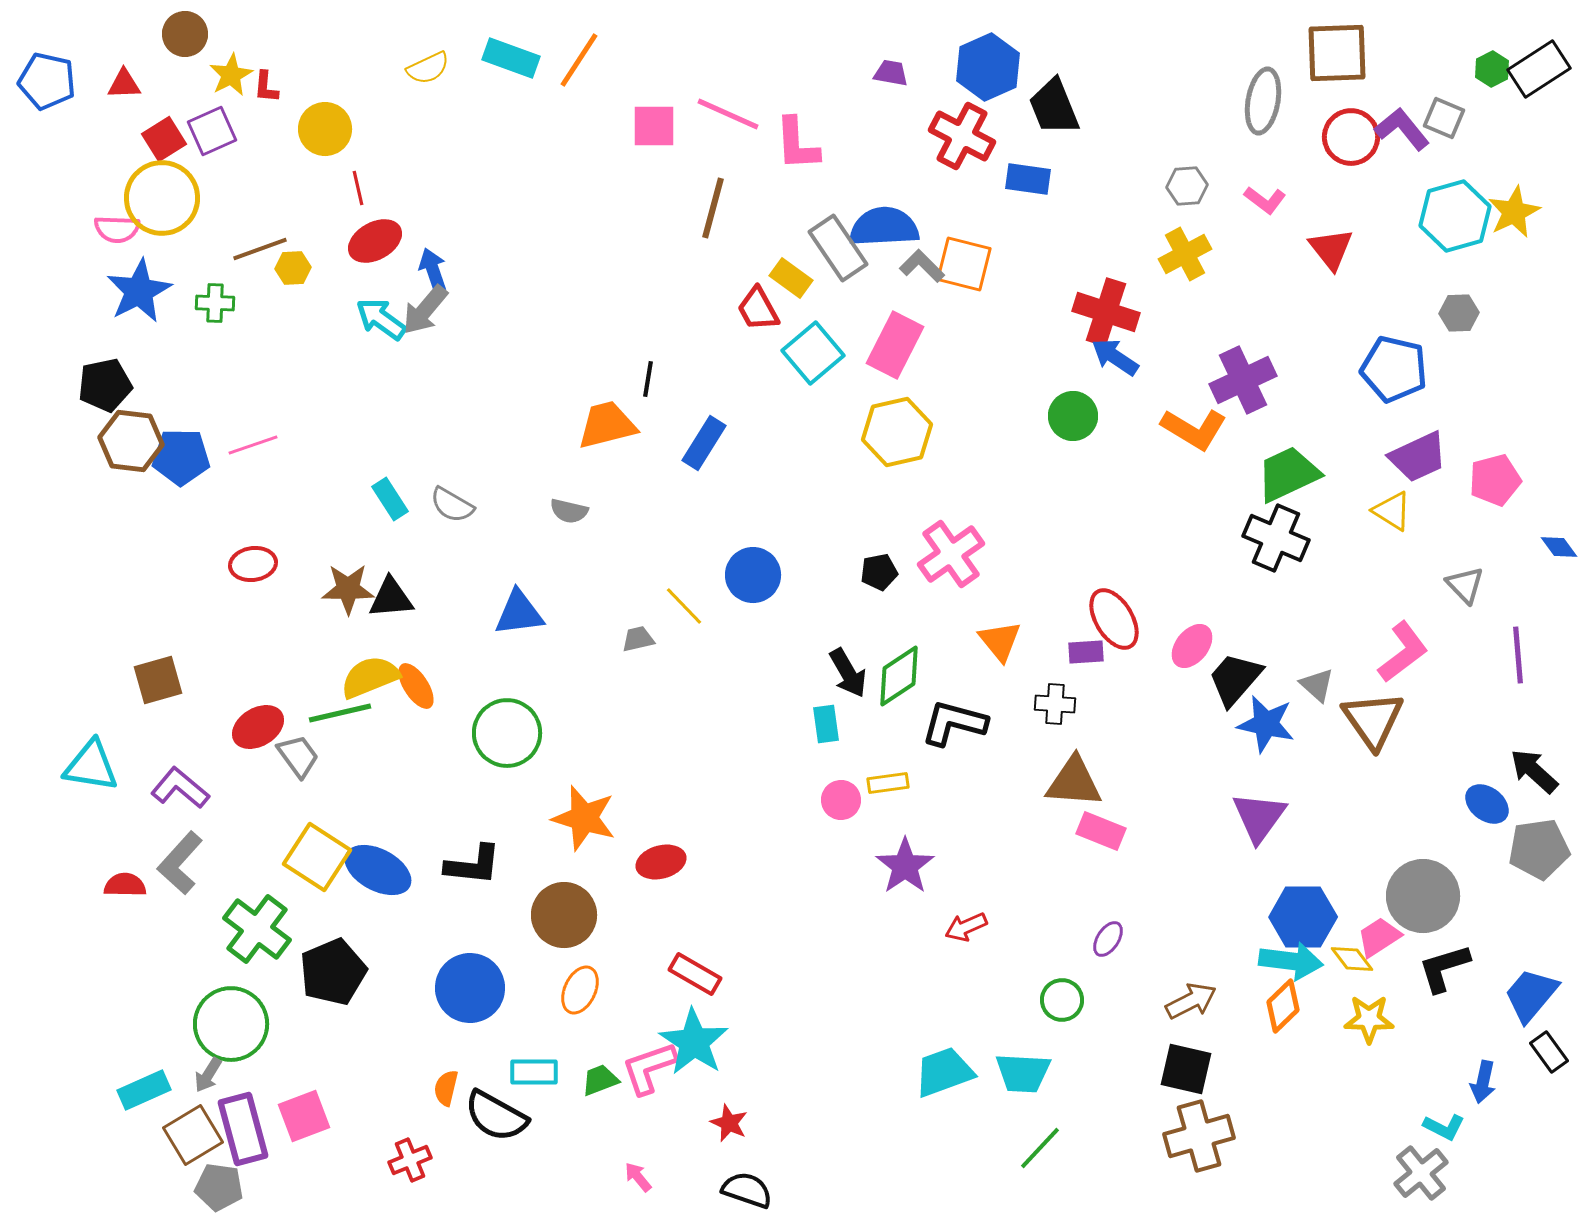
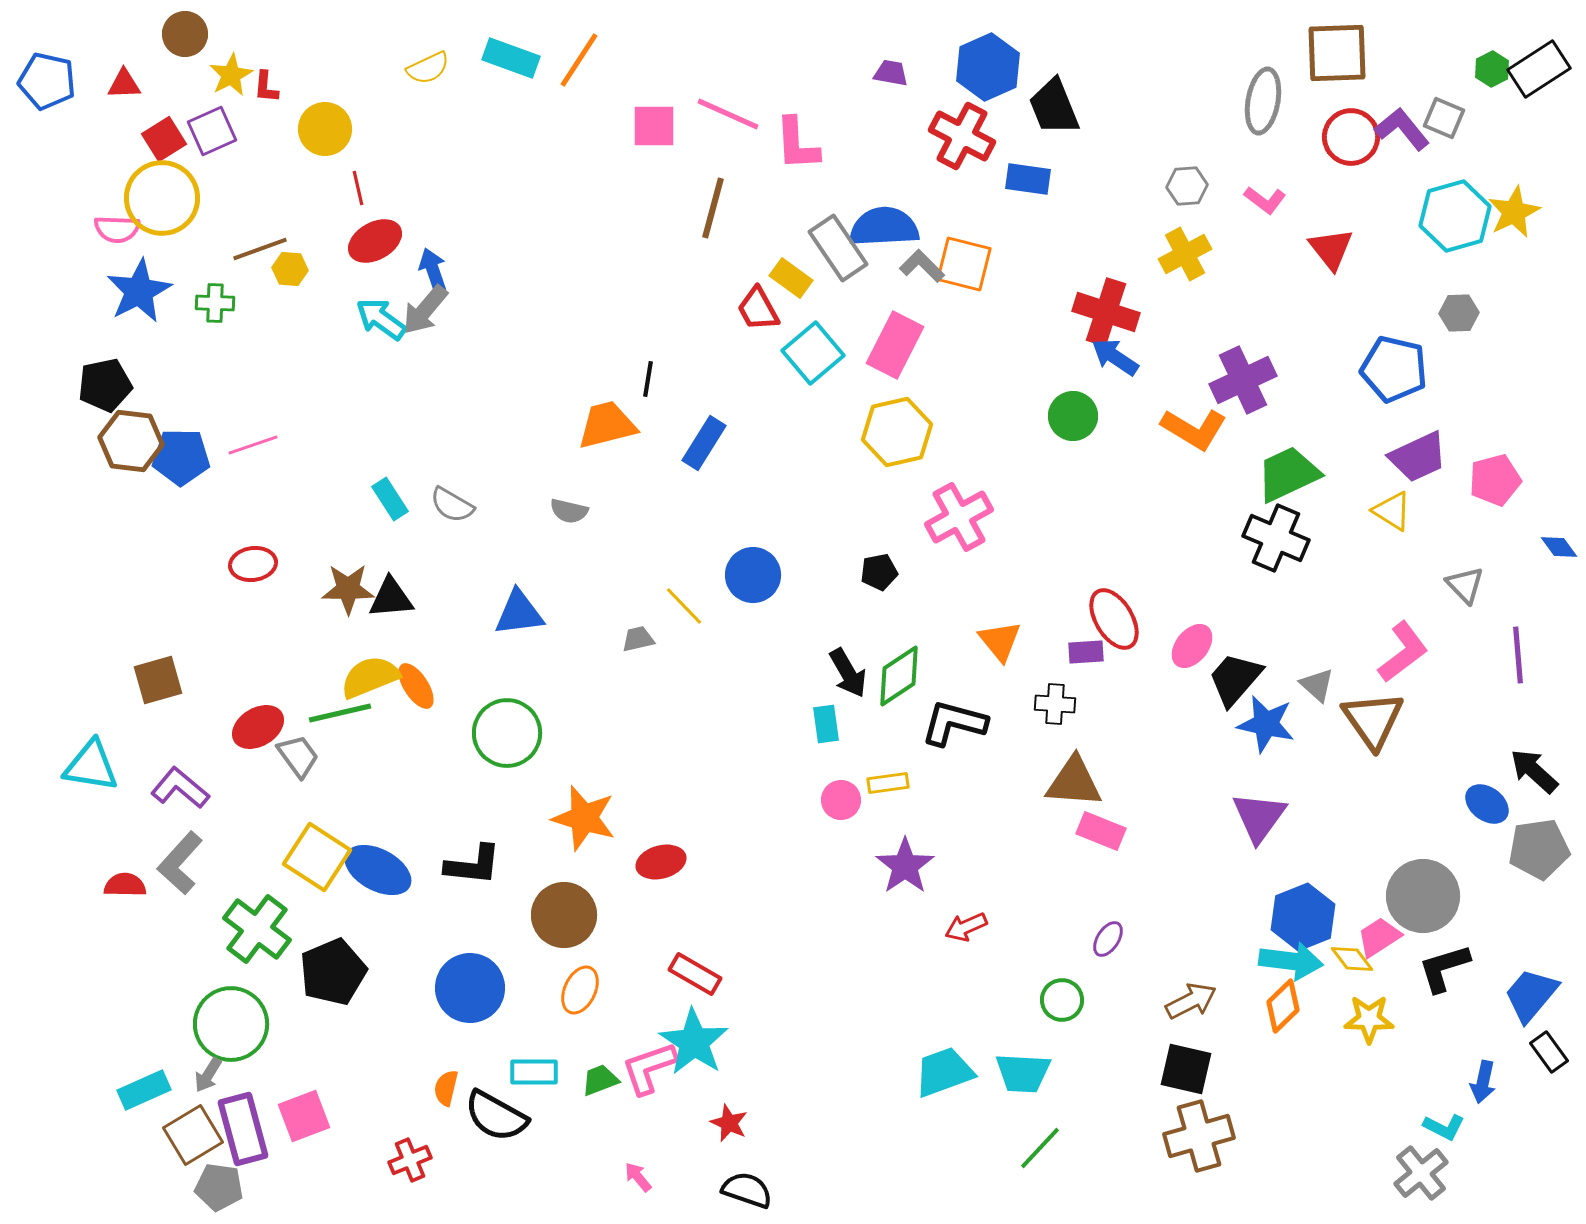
yellow hexagon at (293, 268): moved 3 px left, 1 px down; rotated 8 degrees clockwise
pink cross at (951, 554): moved 8 px right, 37 px up; rotated 6 degrees clockwise
blue hexagon at (1303, 917): rotated 22 degrees counterclockwise
